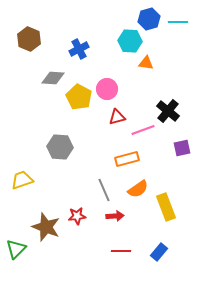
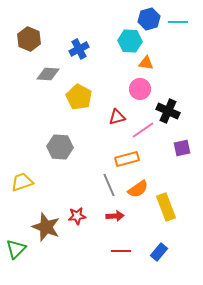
gray diamond: moved 5 px left, 4 px up
pink circle: moved 33 px right
black cross: rotated 15 degrees counterclockwise
pink line: rotated 15 degrees counterclockwise
yellow trapezoid: moved 2 px down
gray line: moved 5 px right, 5 px up
